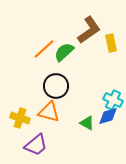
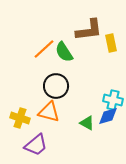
brown L-shape: rotated 28 degrees clockwise
green semicircle: rotated 80 degrees counterclockwise
cyan cross: rotated 12 degrees counterclockwise
